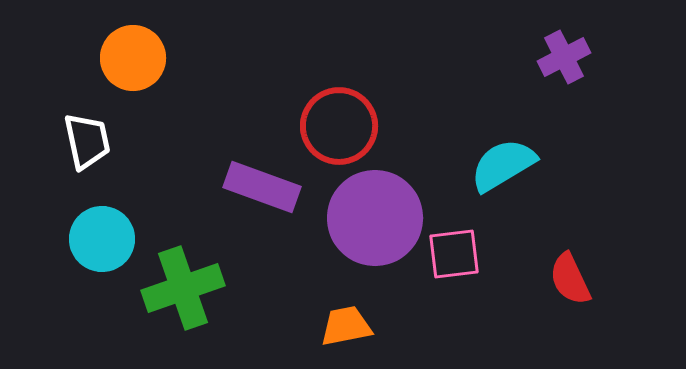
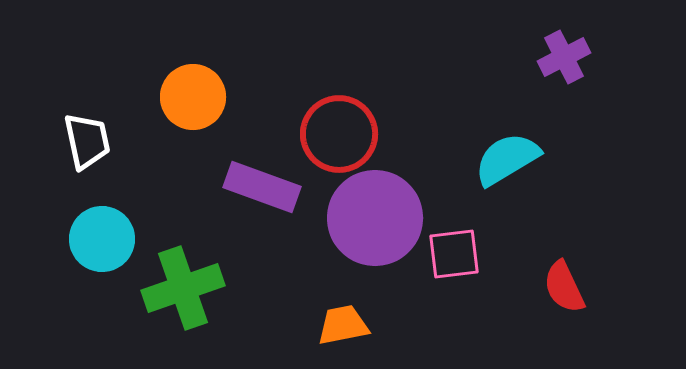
orange circle: moved 60 px right, 39 px down
red circle: moved 8 px down
cyan semicircle: moved 4 px right, 6 px up
red semicircle: moved 6 px left, 8 px down
orange trapezoid: moved 3 px left, 1 px up
